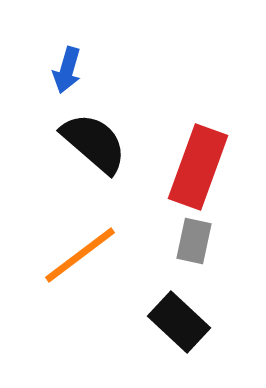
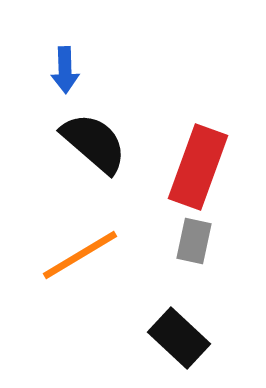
blue arrow: moved 2 px left; rotated 18 degrees counterclockwise
orange line: rotated 6 degrees clockwise
black rectangle: moved 16 px down
